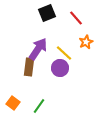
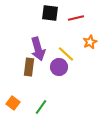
black square: moved 3 px right; rotated 30 degrees clockwise
red line: rotated 63 degrees counterclockwise
orange star: moved 4 px right
purple arrow: rotated 130 degrees clockwise
yellow line: moved 2 px right, 1 px down
purple circle: moved 1 px left, 1 px up
green line: moved 2 px right, 1 px down
